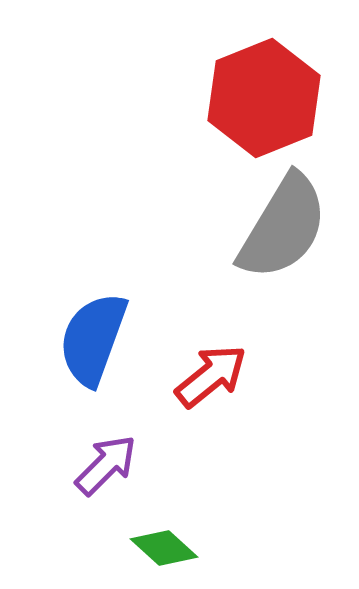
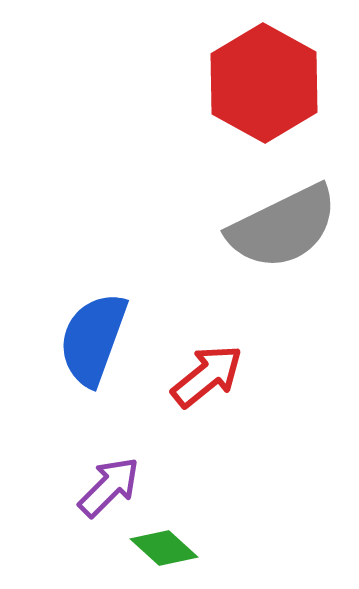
red hexagon: moved 15 px up; rotated 9 degrees counterclockwise
gray semicircle: rotated 33 degrees clockwise
red arrow: moved 4 px left
purple arrow: moved 3 px right, 22 px down
